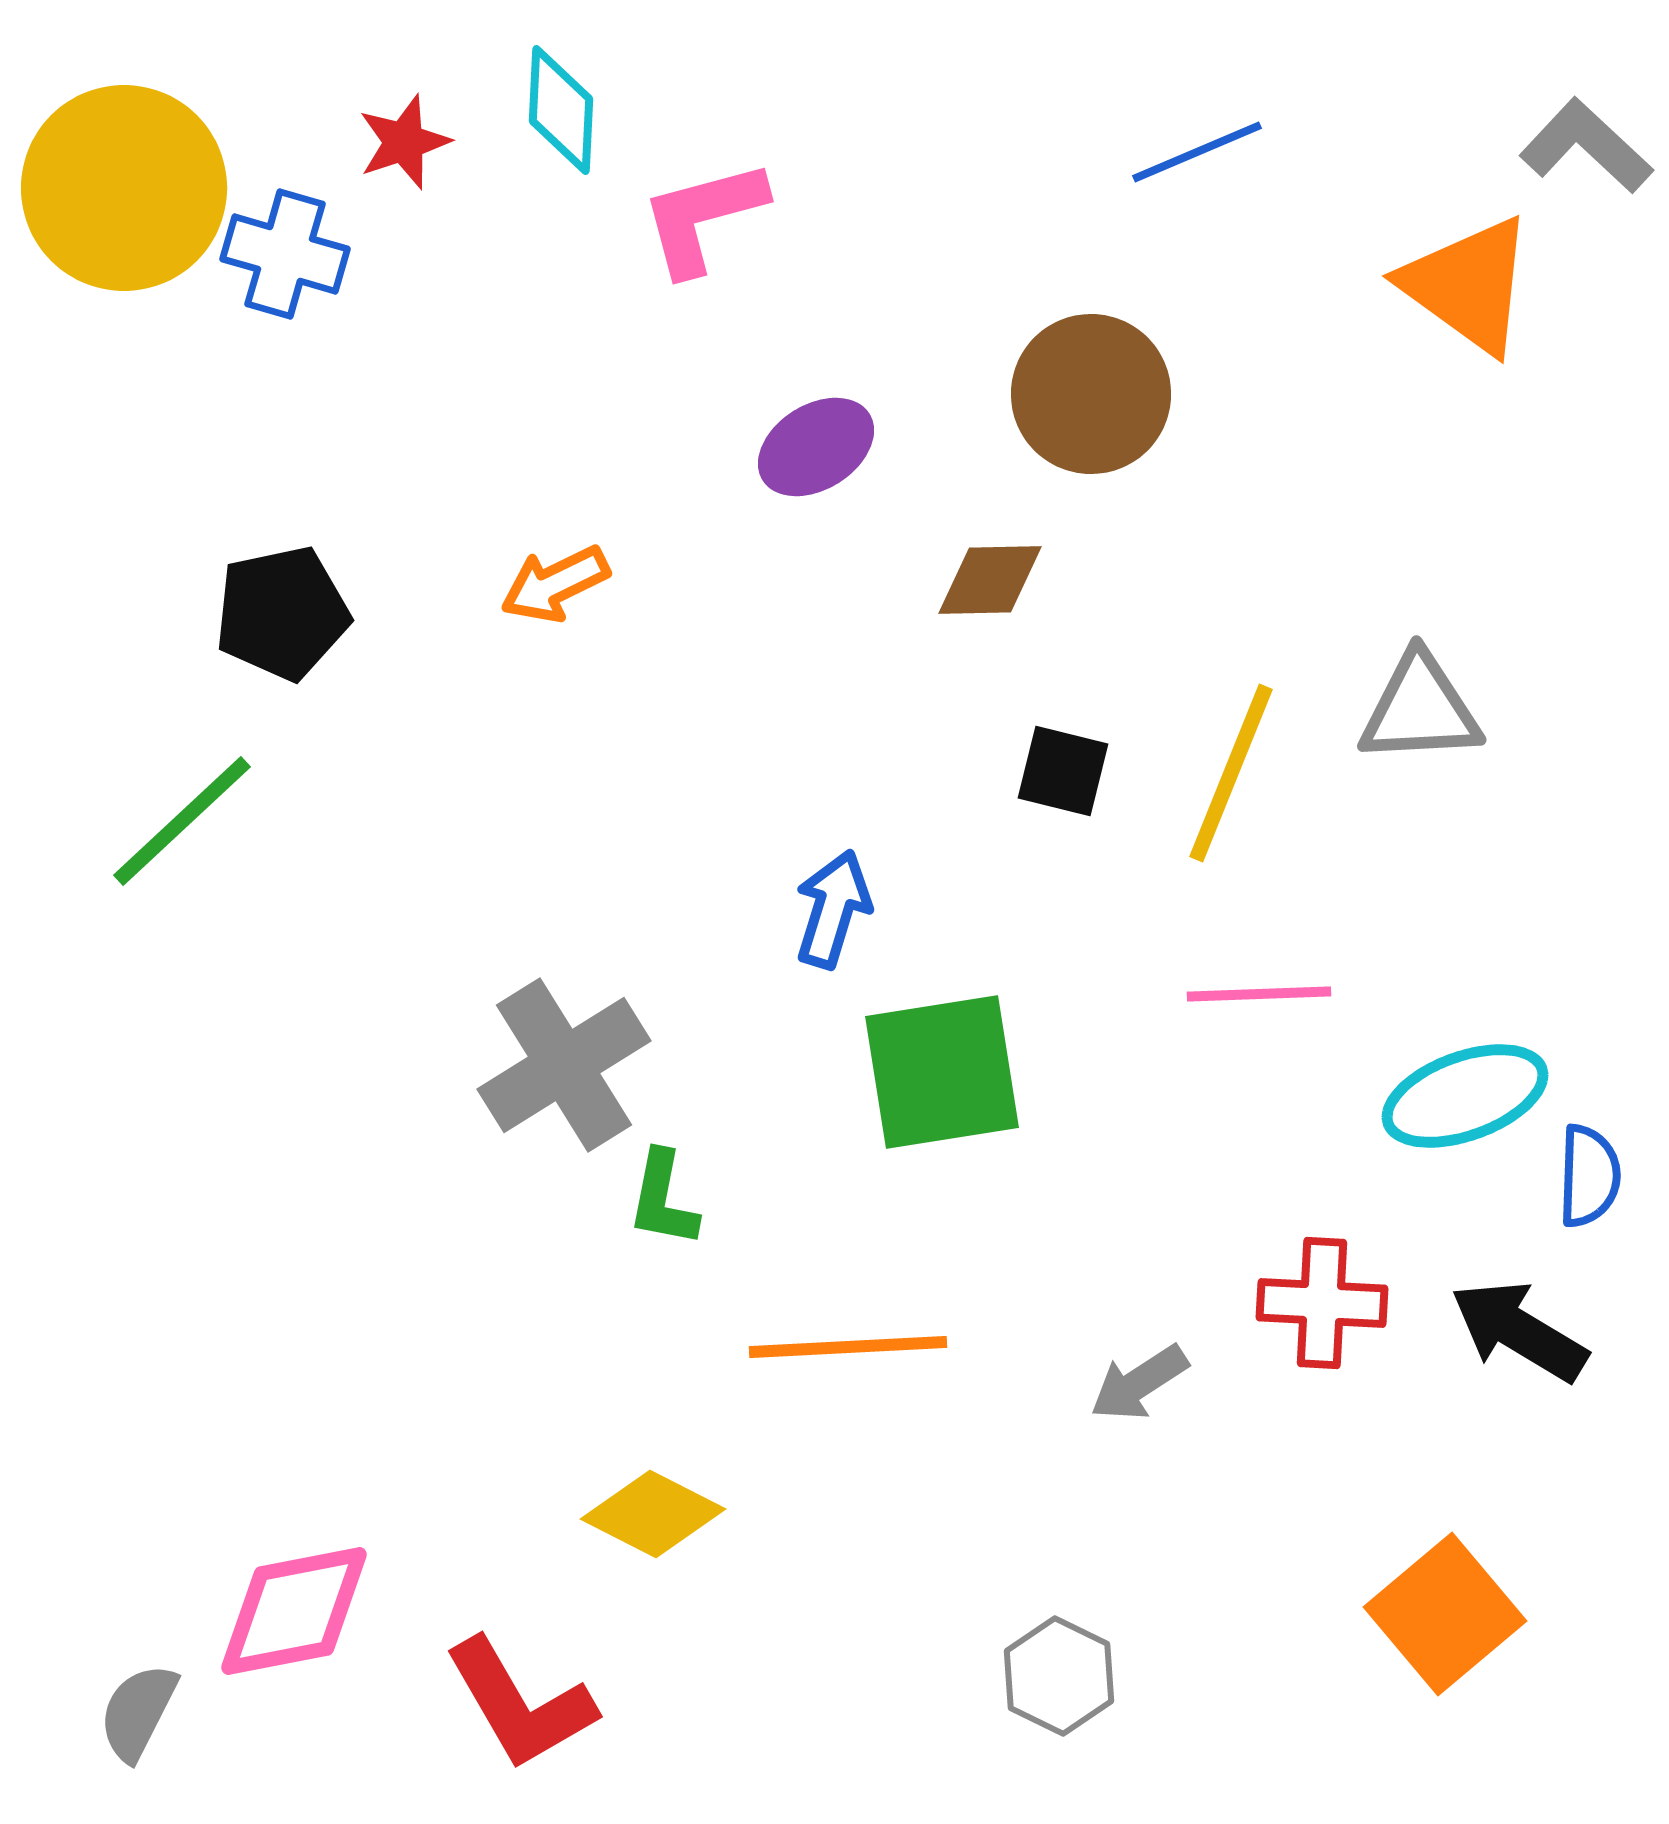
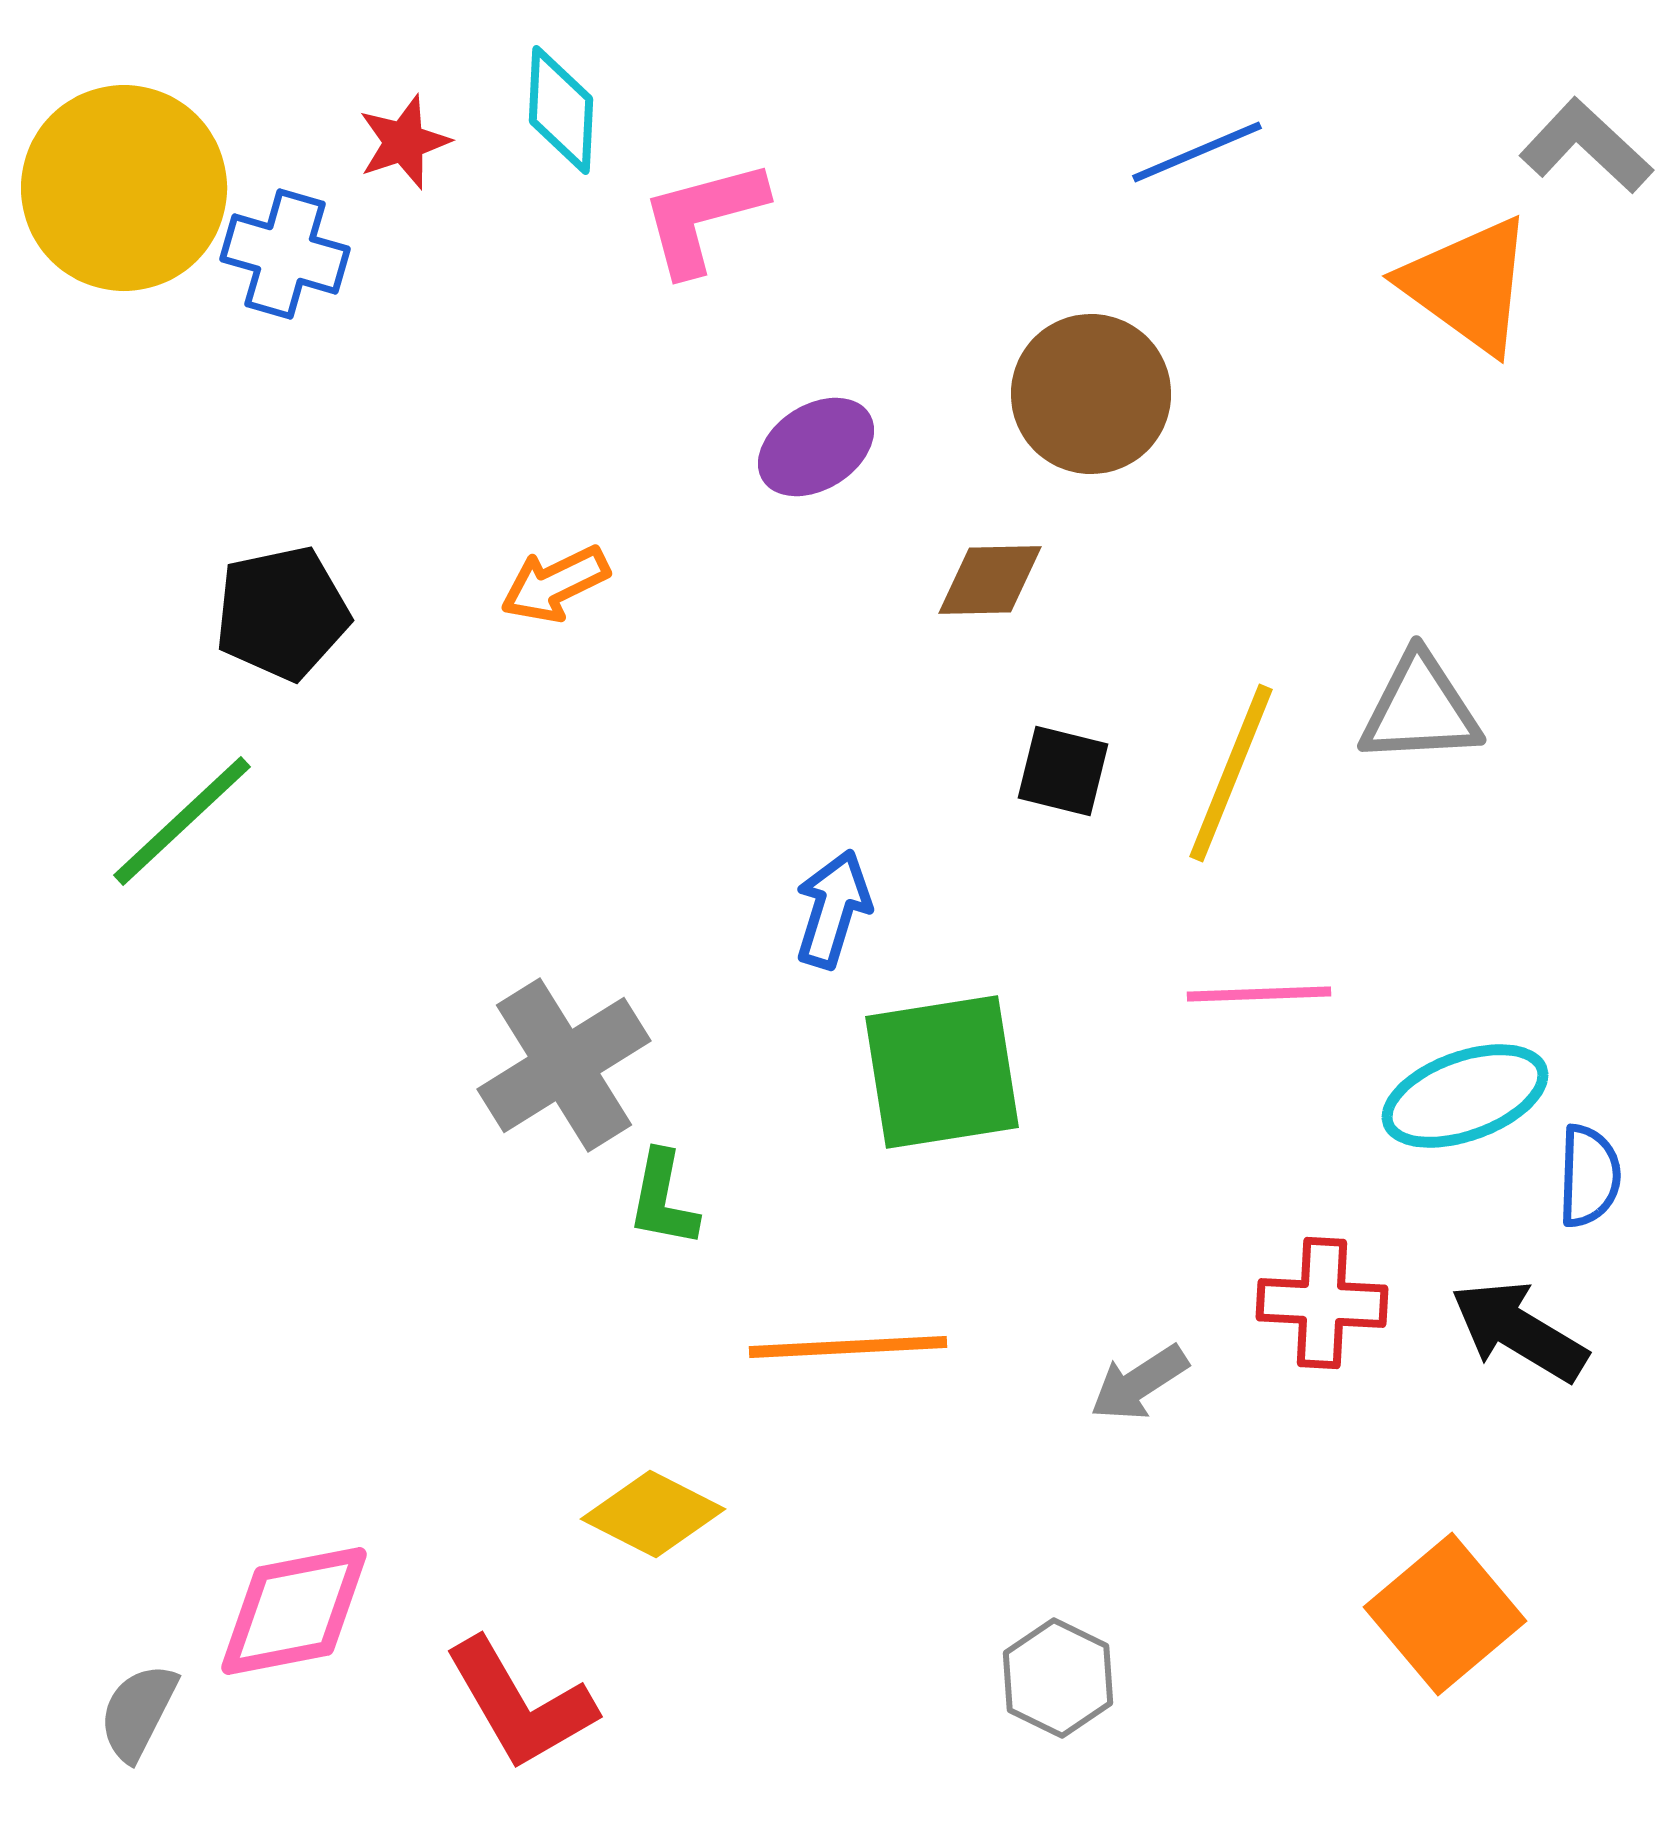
gray hexagon: moved 1 px left, 2 px down
